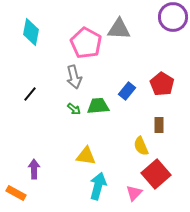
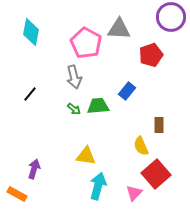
purple circle: moved 2 px left
red pentagon: moved 11 px left, 29 px up; rotated 20 degrees clockwise
purple arrow: rotated 18 degrees clockwise
orange rectangle: moved 1 px right, 1 px down
